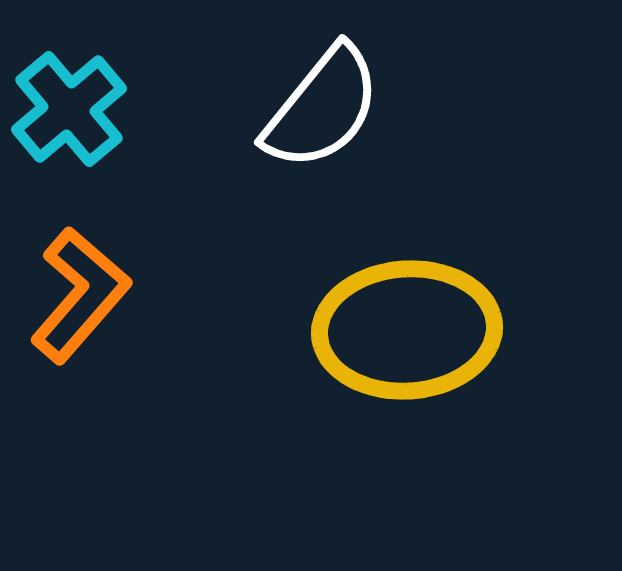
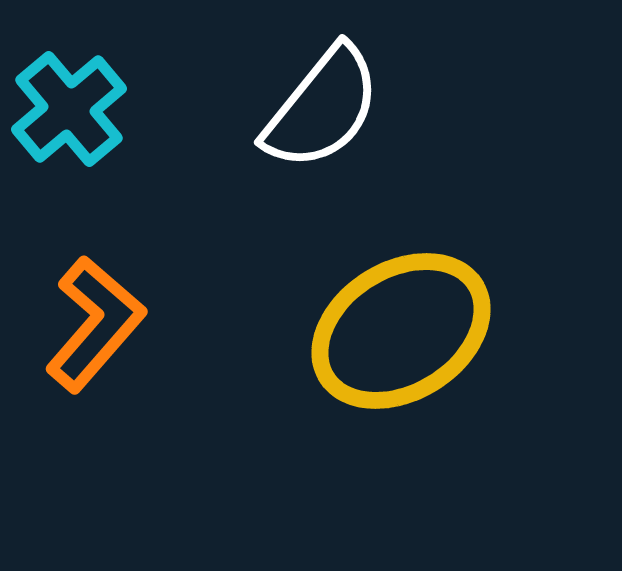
orange L-shape: moved 15 px right, 29 px down
yellow ellipse: moved 6 px left, 1 px down; rotated 28 degrees counterclockwise
